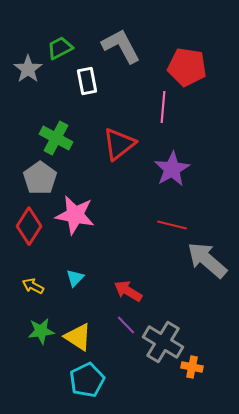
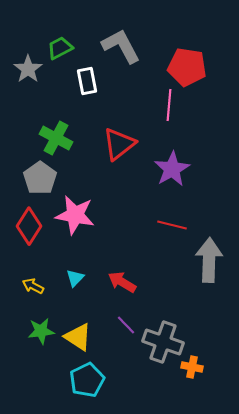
pink line: moved 6 px right, 2 px up
gray arrow: moved 2 px right; rotated 51 degrees clockwise
red arrow: moved 6 px left, 9 px up
gray cross: rotated 12 degrees counterclockwise
